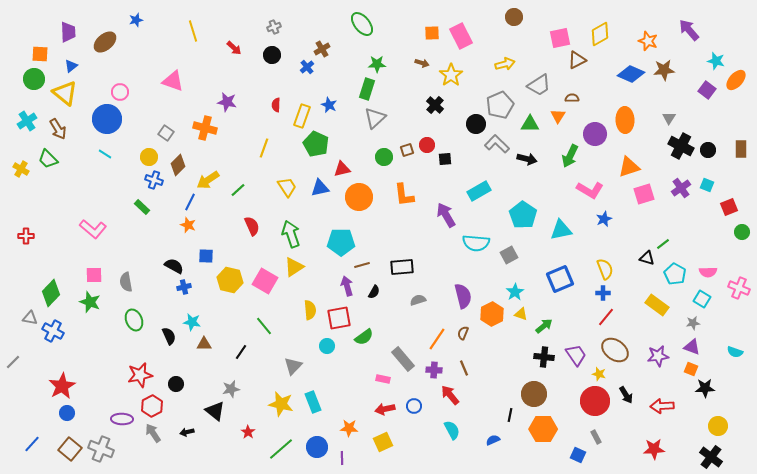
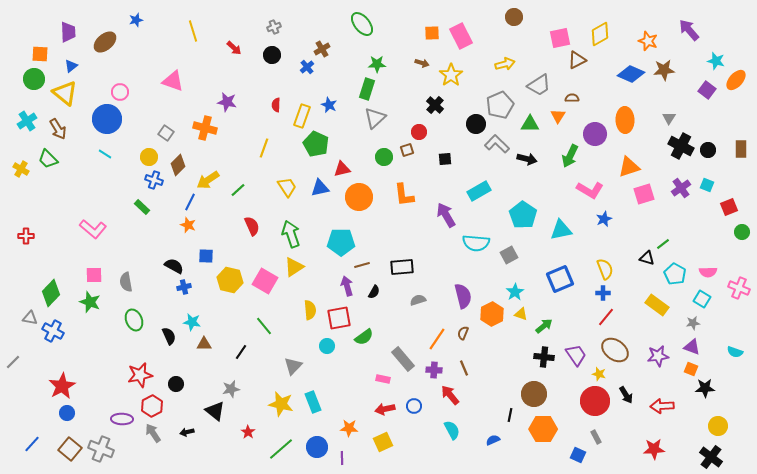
red circle at (427, 145): moved 8 px left, 13 px up
